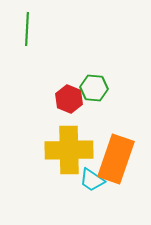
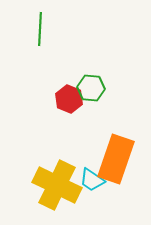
green line: moved 13 px right
green hexagon: moved 3 px left
yellow cross: moved 12 px left, 35 px down; rotated 27 degrees clockwise
